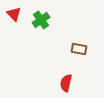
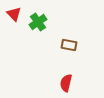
green cross: moved 3 px left, 2 px down
brown rectangle: moved 10 px left, 4 px up
